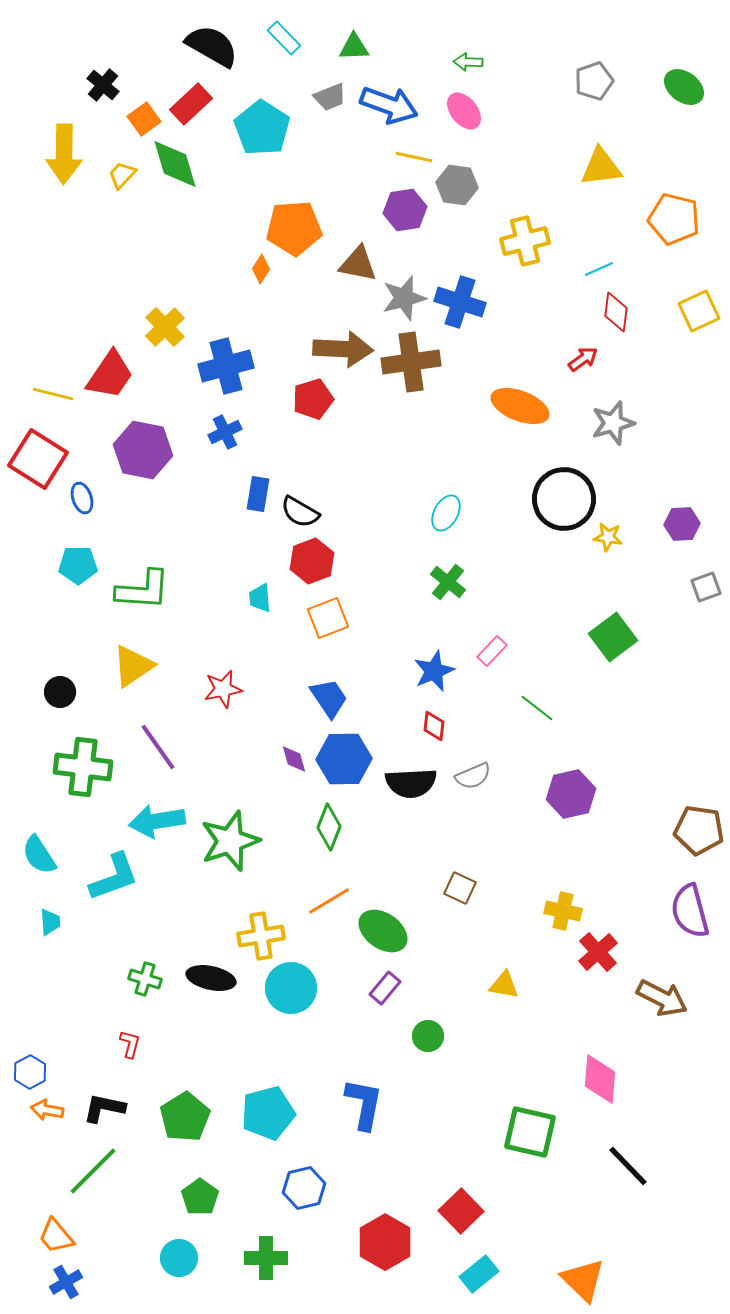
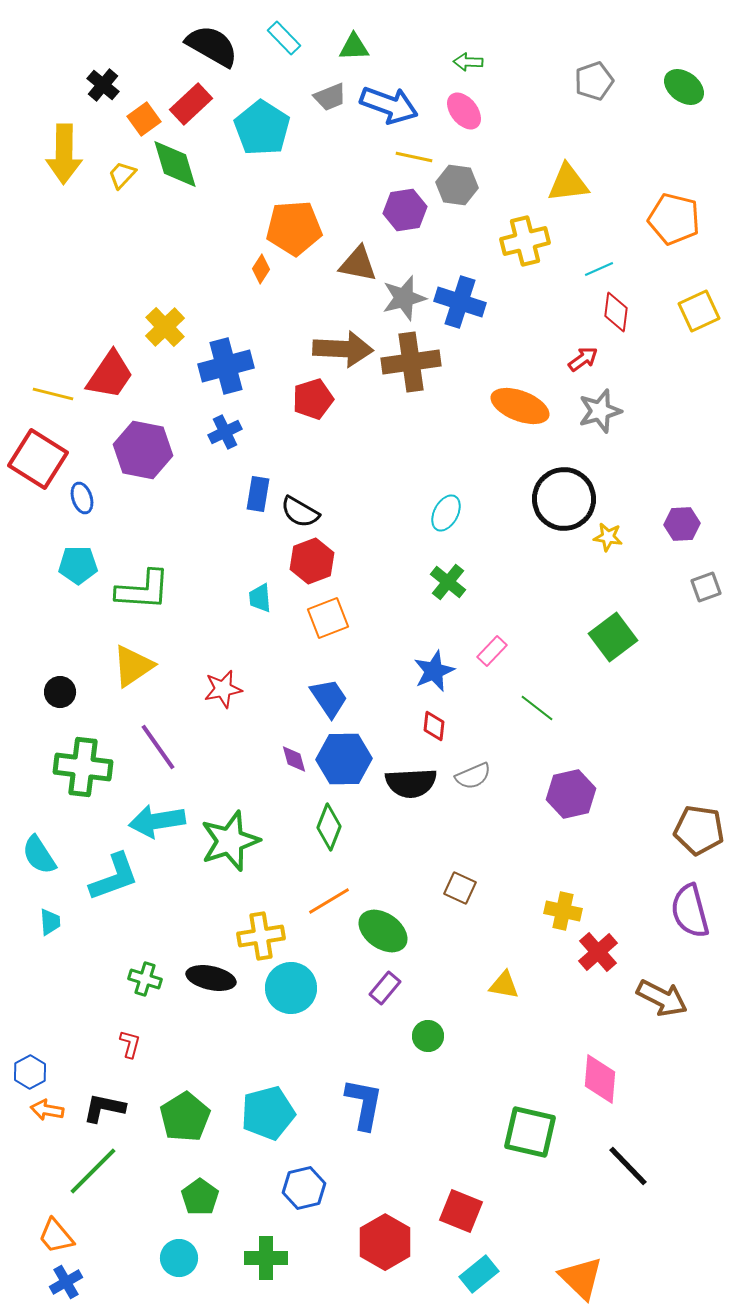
yellow triangle at (601, 167): moved 33 px left, 16 px down
gray star at (613, 423): moved 13 px left, 12 px up
red square at (461, 1211): rotated 24 degrees counterclockwise
orange triangle at (583, 1280): moved 2 px left, 2 px up
